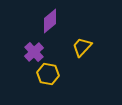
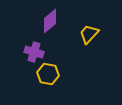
yellow trapezoid: moved 7 px right, 13 px up
purple cross: rotated 30 degrees counterclockwise
